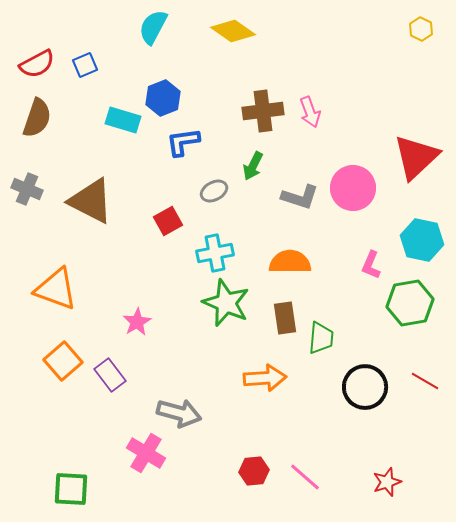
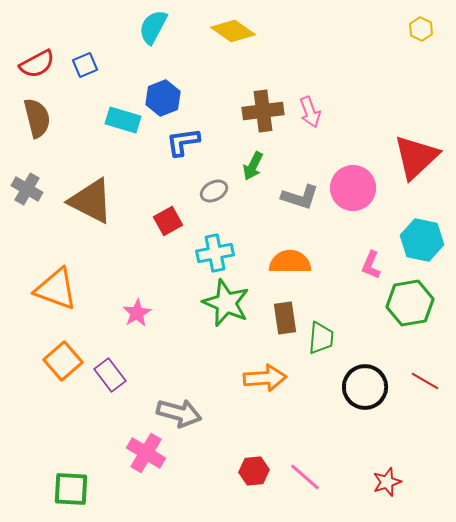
brown semicircle: rotated 33 degrees counterclockwise
gray cross: rotated 8 degrees clockwise
pink star: moved 9 px up
